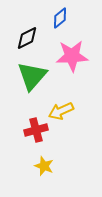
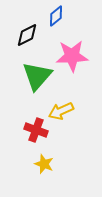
blue diamond: moved 4 px left, 2 px up
black diamond: moved 3 px up
green triangle: moved 5 px right
red cross: rotated 35 degrees clockwise
yellow star: moved 2 px up
